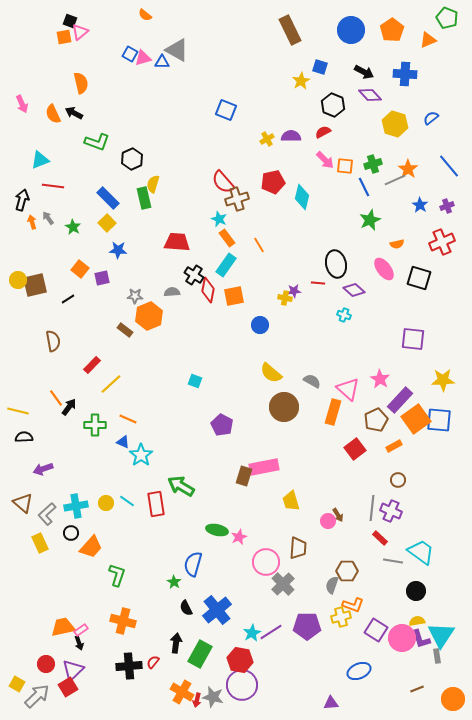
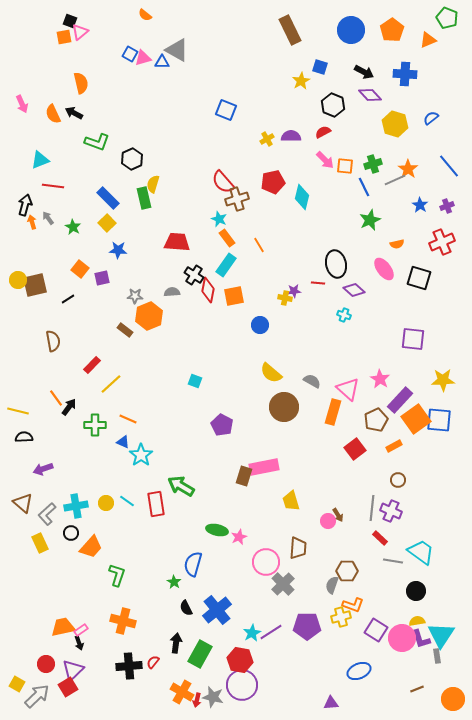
black arrow at (22, 200): moved 3 px right, 5 px down
